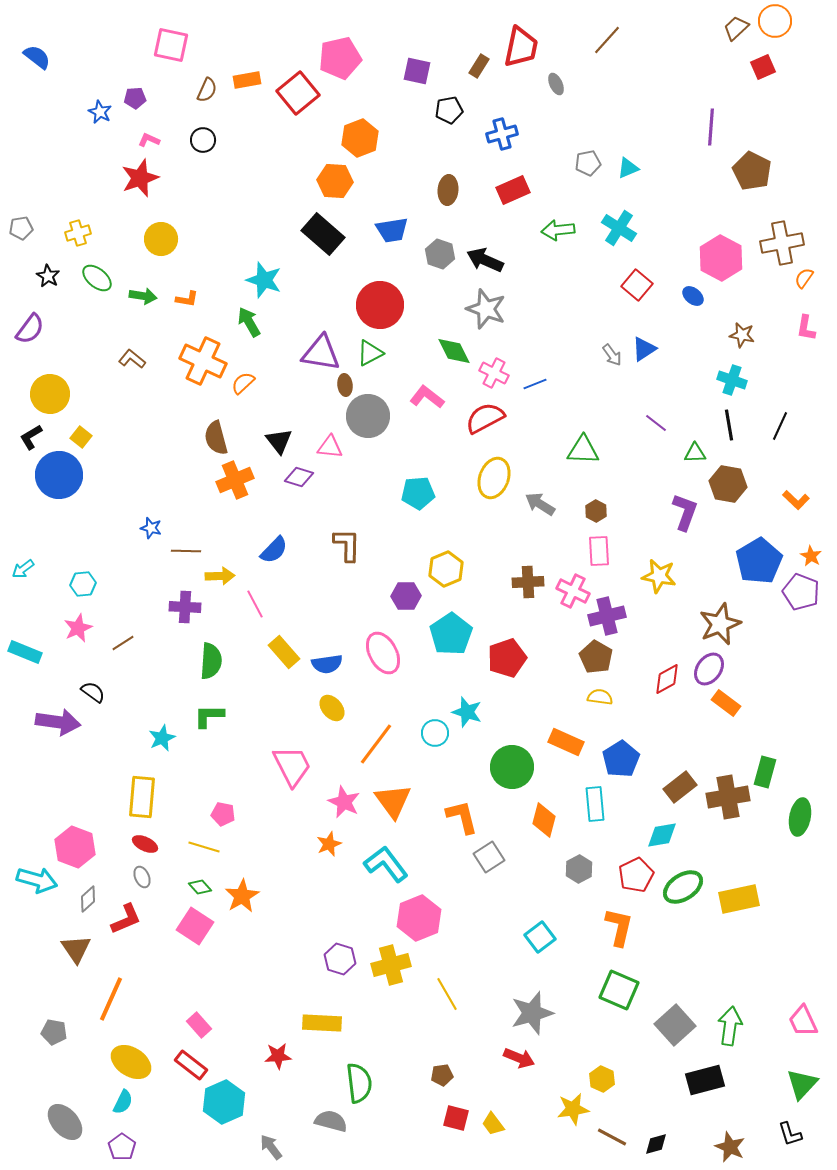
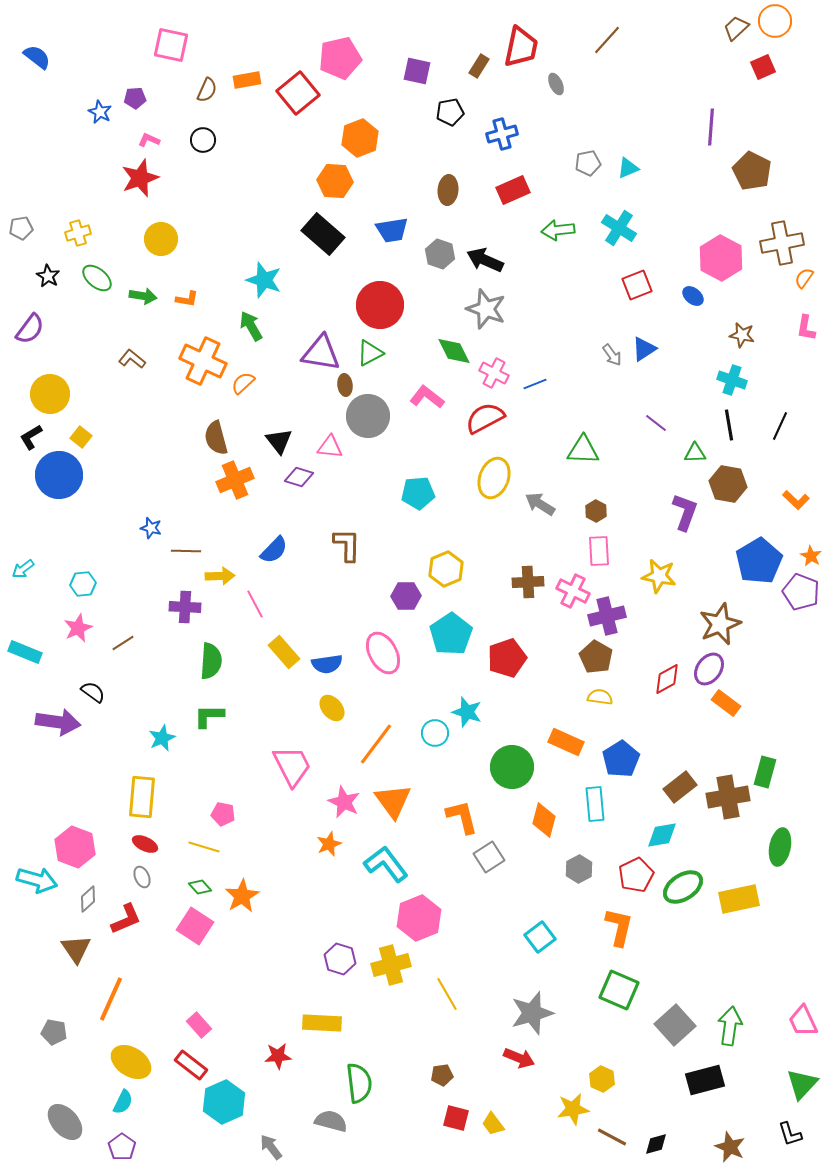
black pentagon at (449, 110): moved 1 px right, 2 px down
red square at (637, 285): rotated 28 degrees clockwise
green arrow at (249, 322): moved 2 px right, 4 px down
green ellipse at (800, 817): moved 20 px left, 30 px down
